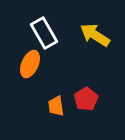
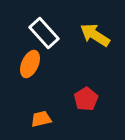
white rectangle: rotated 12 degrees counterclockwise
orange trapezoid: moved 15 px left, 13 px down; rotated 85 degrees clockwise
